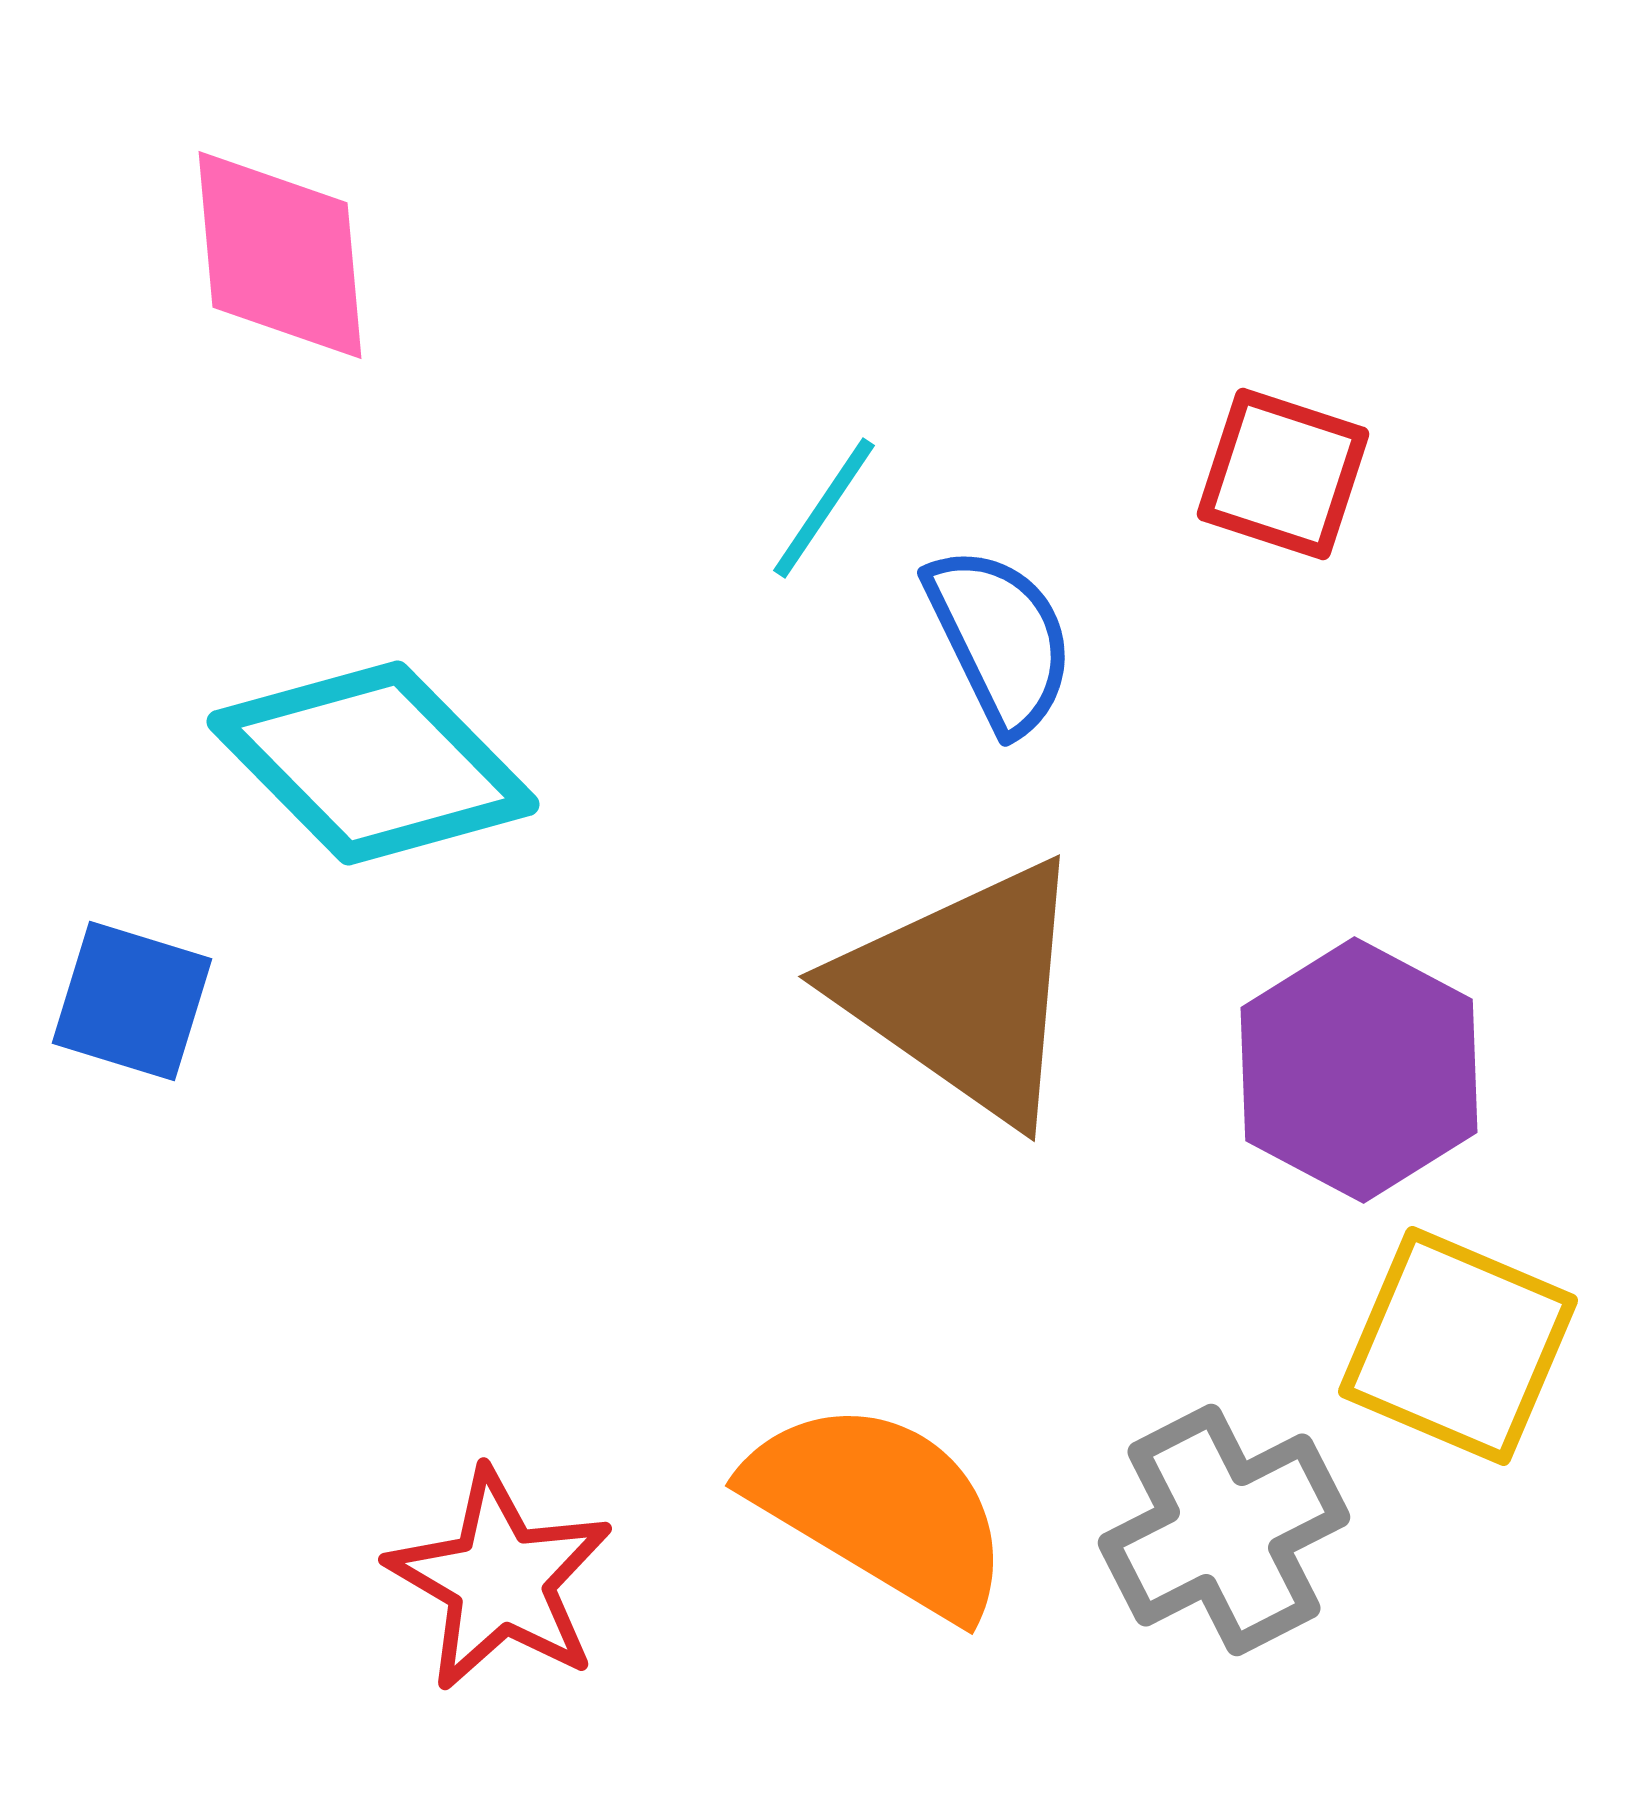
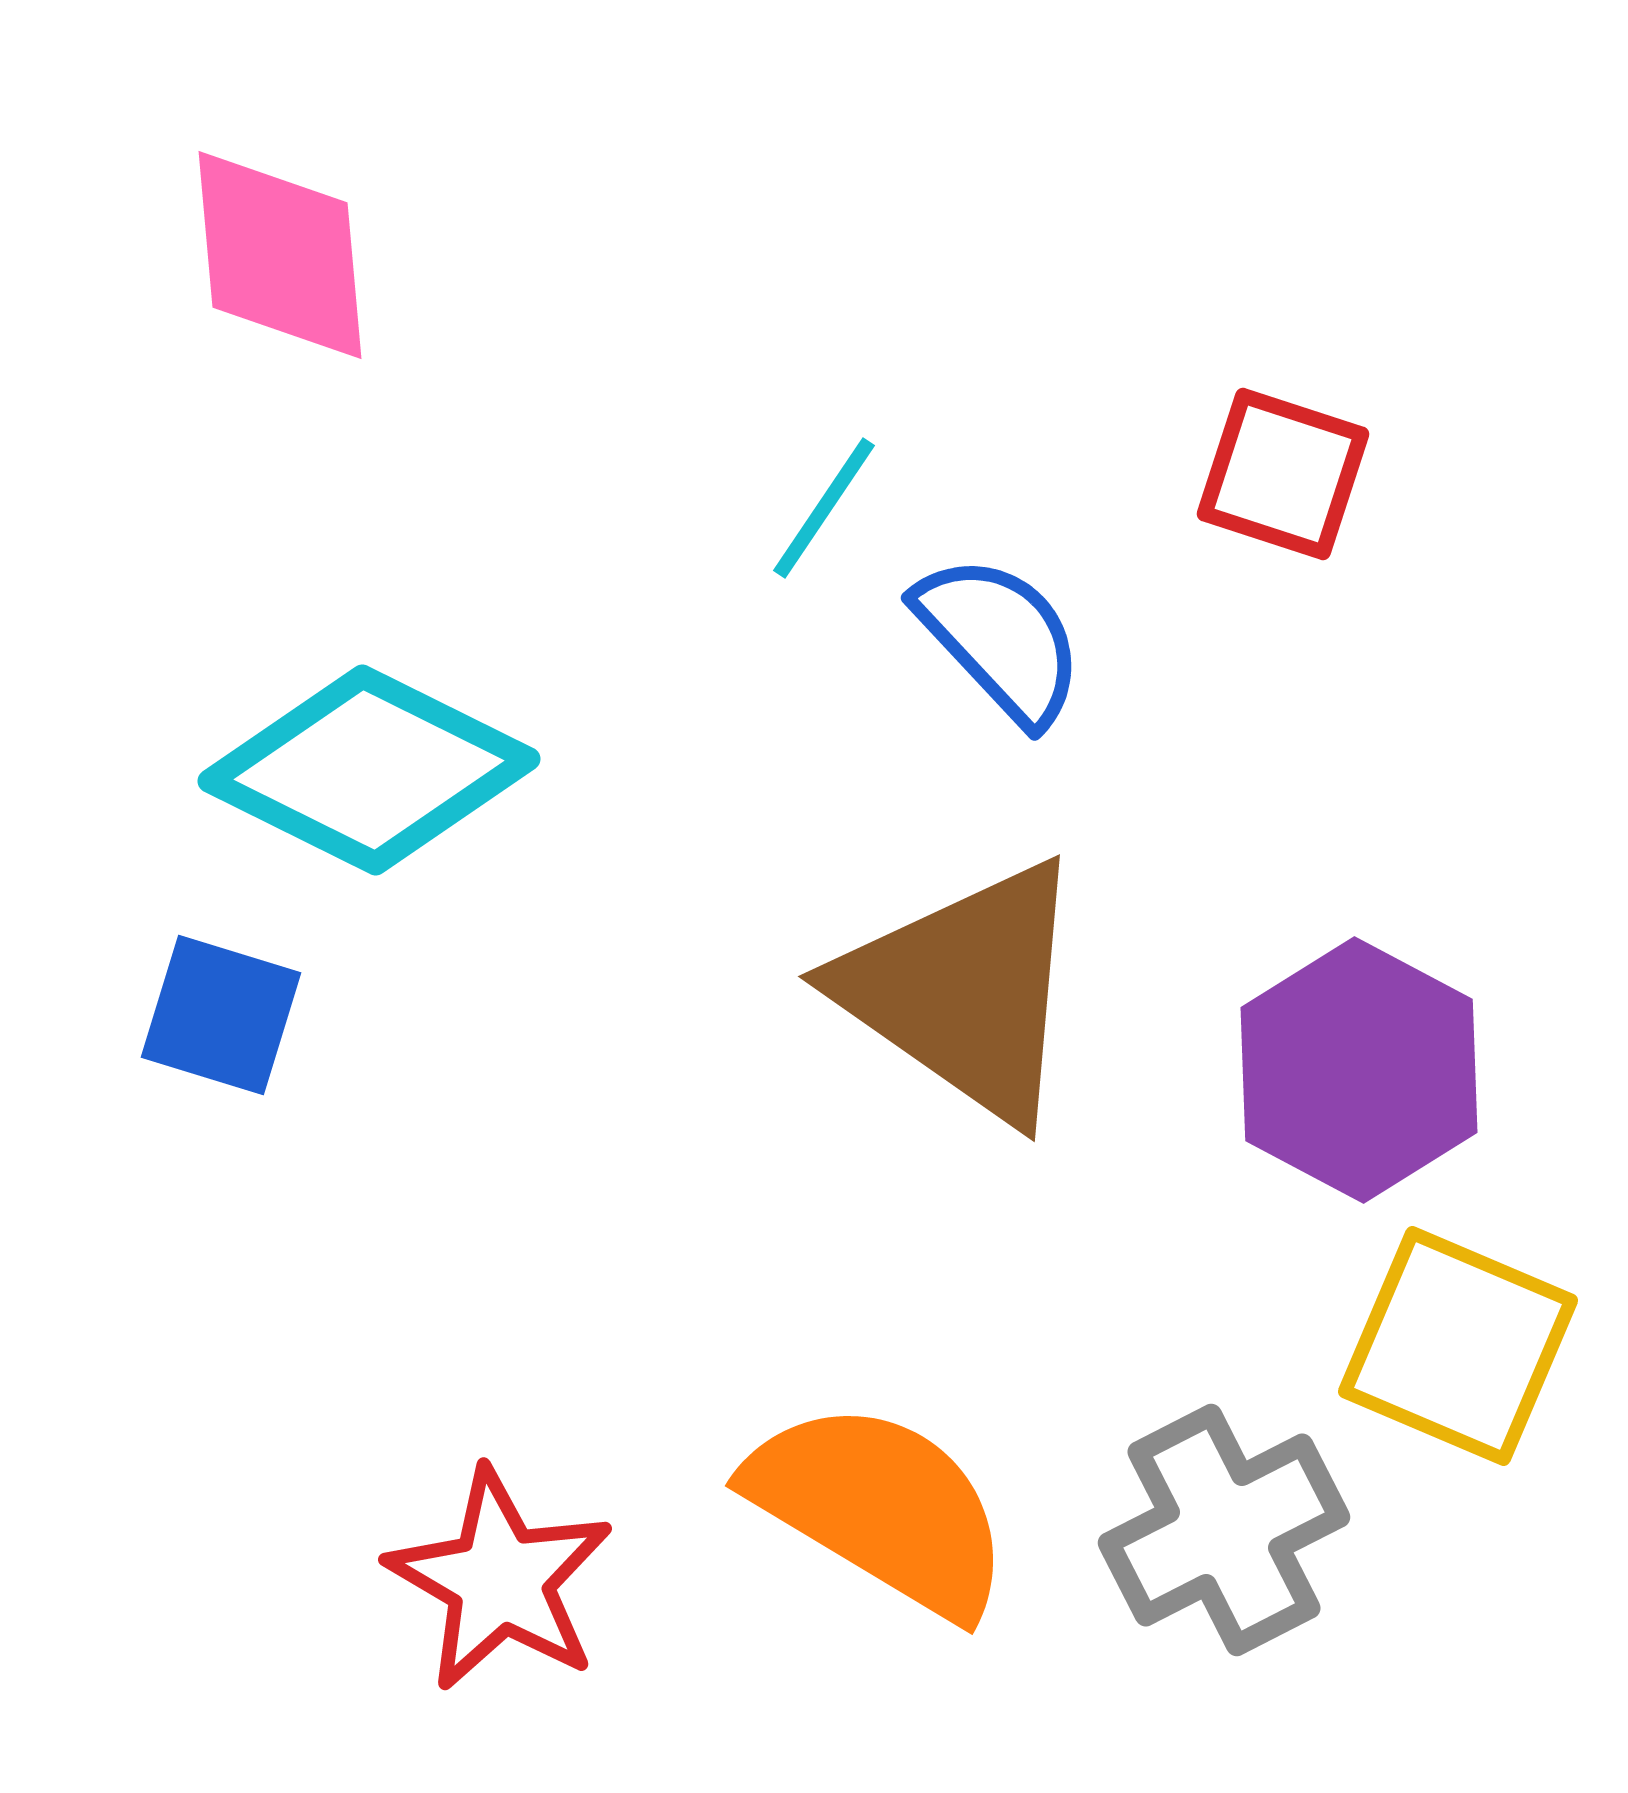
blue semicircle: rotated 17 degrees counterclockwise
cyan diamond: moved 4 px left, 7 px down; rotated 19 degrees counterclockwise
blue square: moved 89 px right, 14 px down
